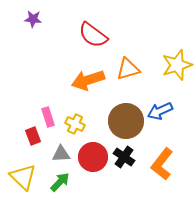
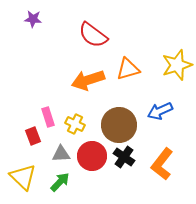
brown circle: moved 7 px left, 4 px down
red circle: moved 1 px left, 1 px up
